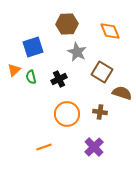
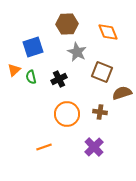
orange diamond: moved 2 px left, 1 px down
brown square: rotated 10 degrees counterclockwise
brown semicircle: rotated 36 degrees counterclockwise
